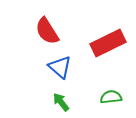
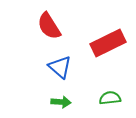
red semicircle: moved 2 px right, 5 px up
green semicircle: moved 1 px left, 1 px down
green arrow: rotated 132 degrees clockwise
